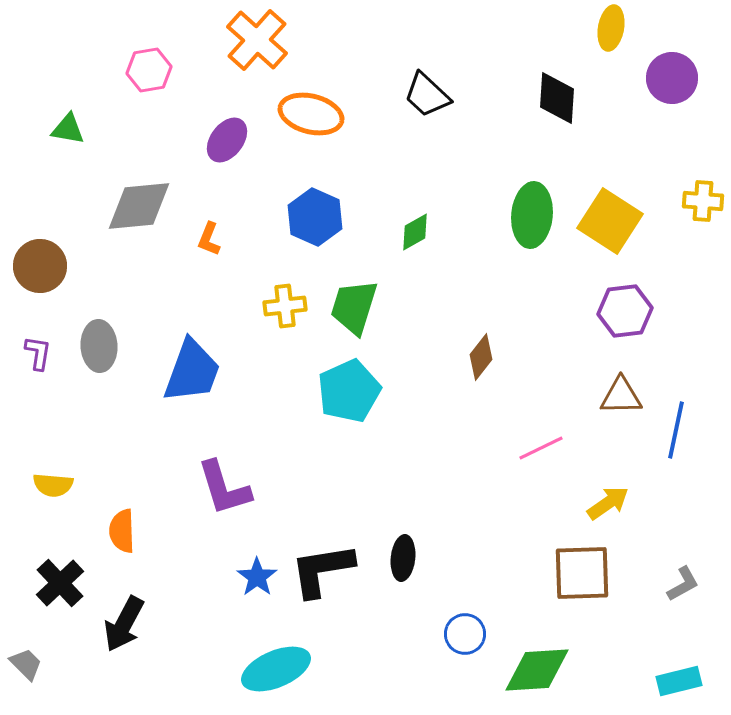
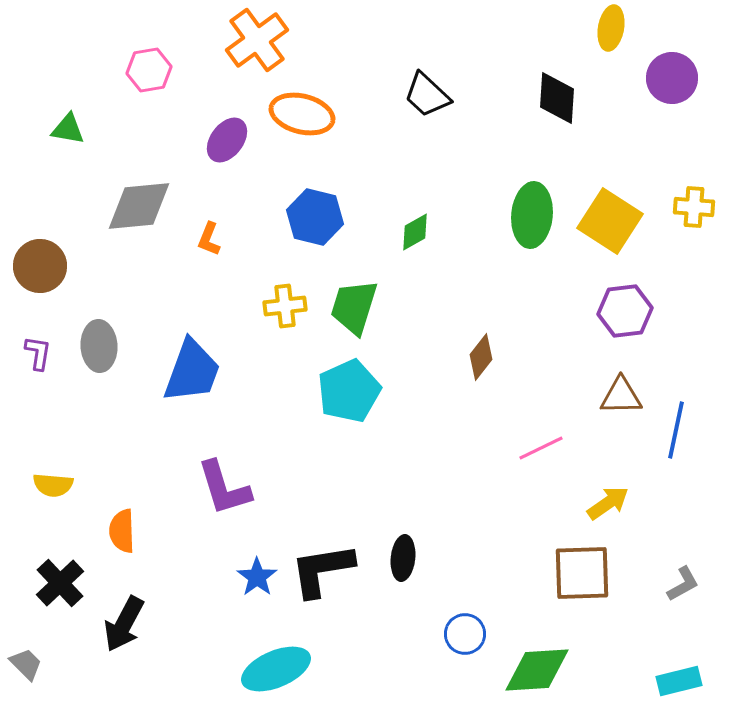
orange cross at (257, 40): rotated 12 degrees clockwise
orange ellipse at (311, 114): moved 9 px left
yellow cross at (703, 201): moved 9 px left, 6 px down
blue hexagon at (315, 217): rotated 10 degrees counterclockwise
